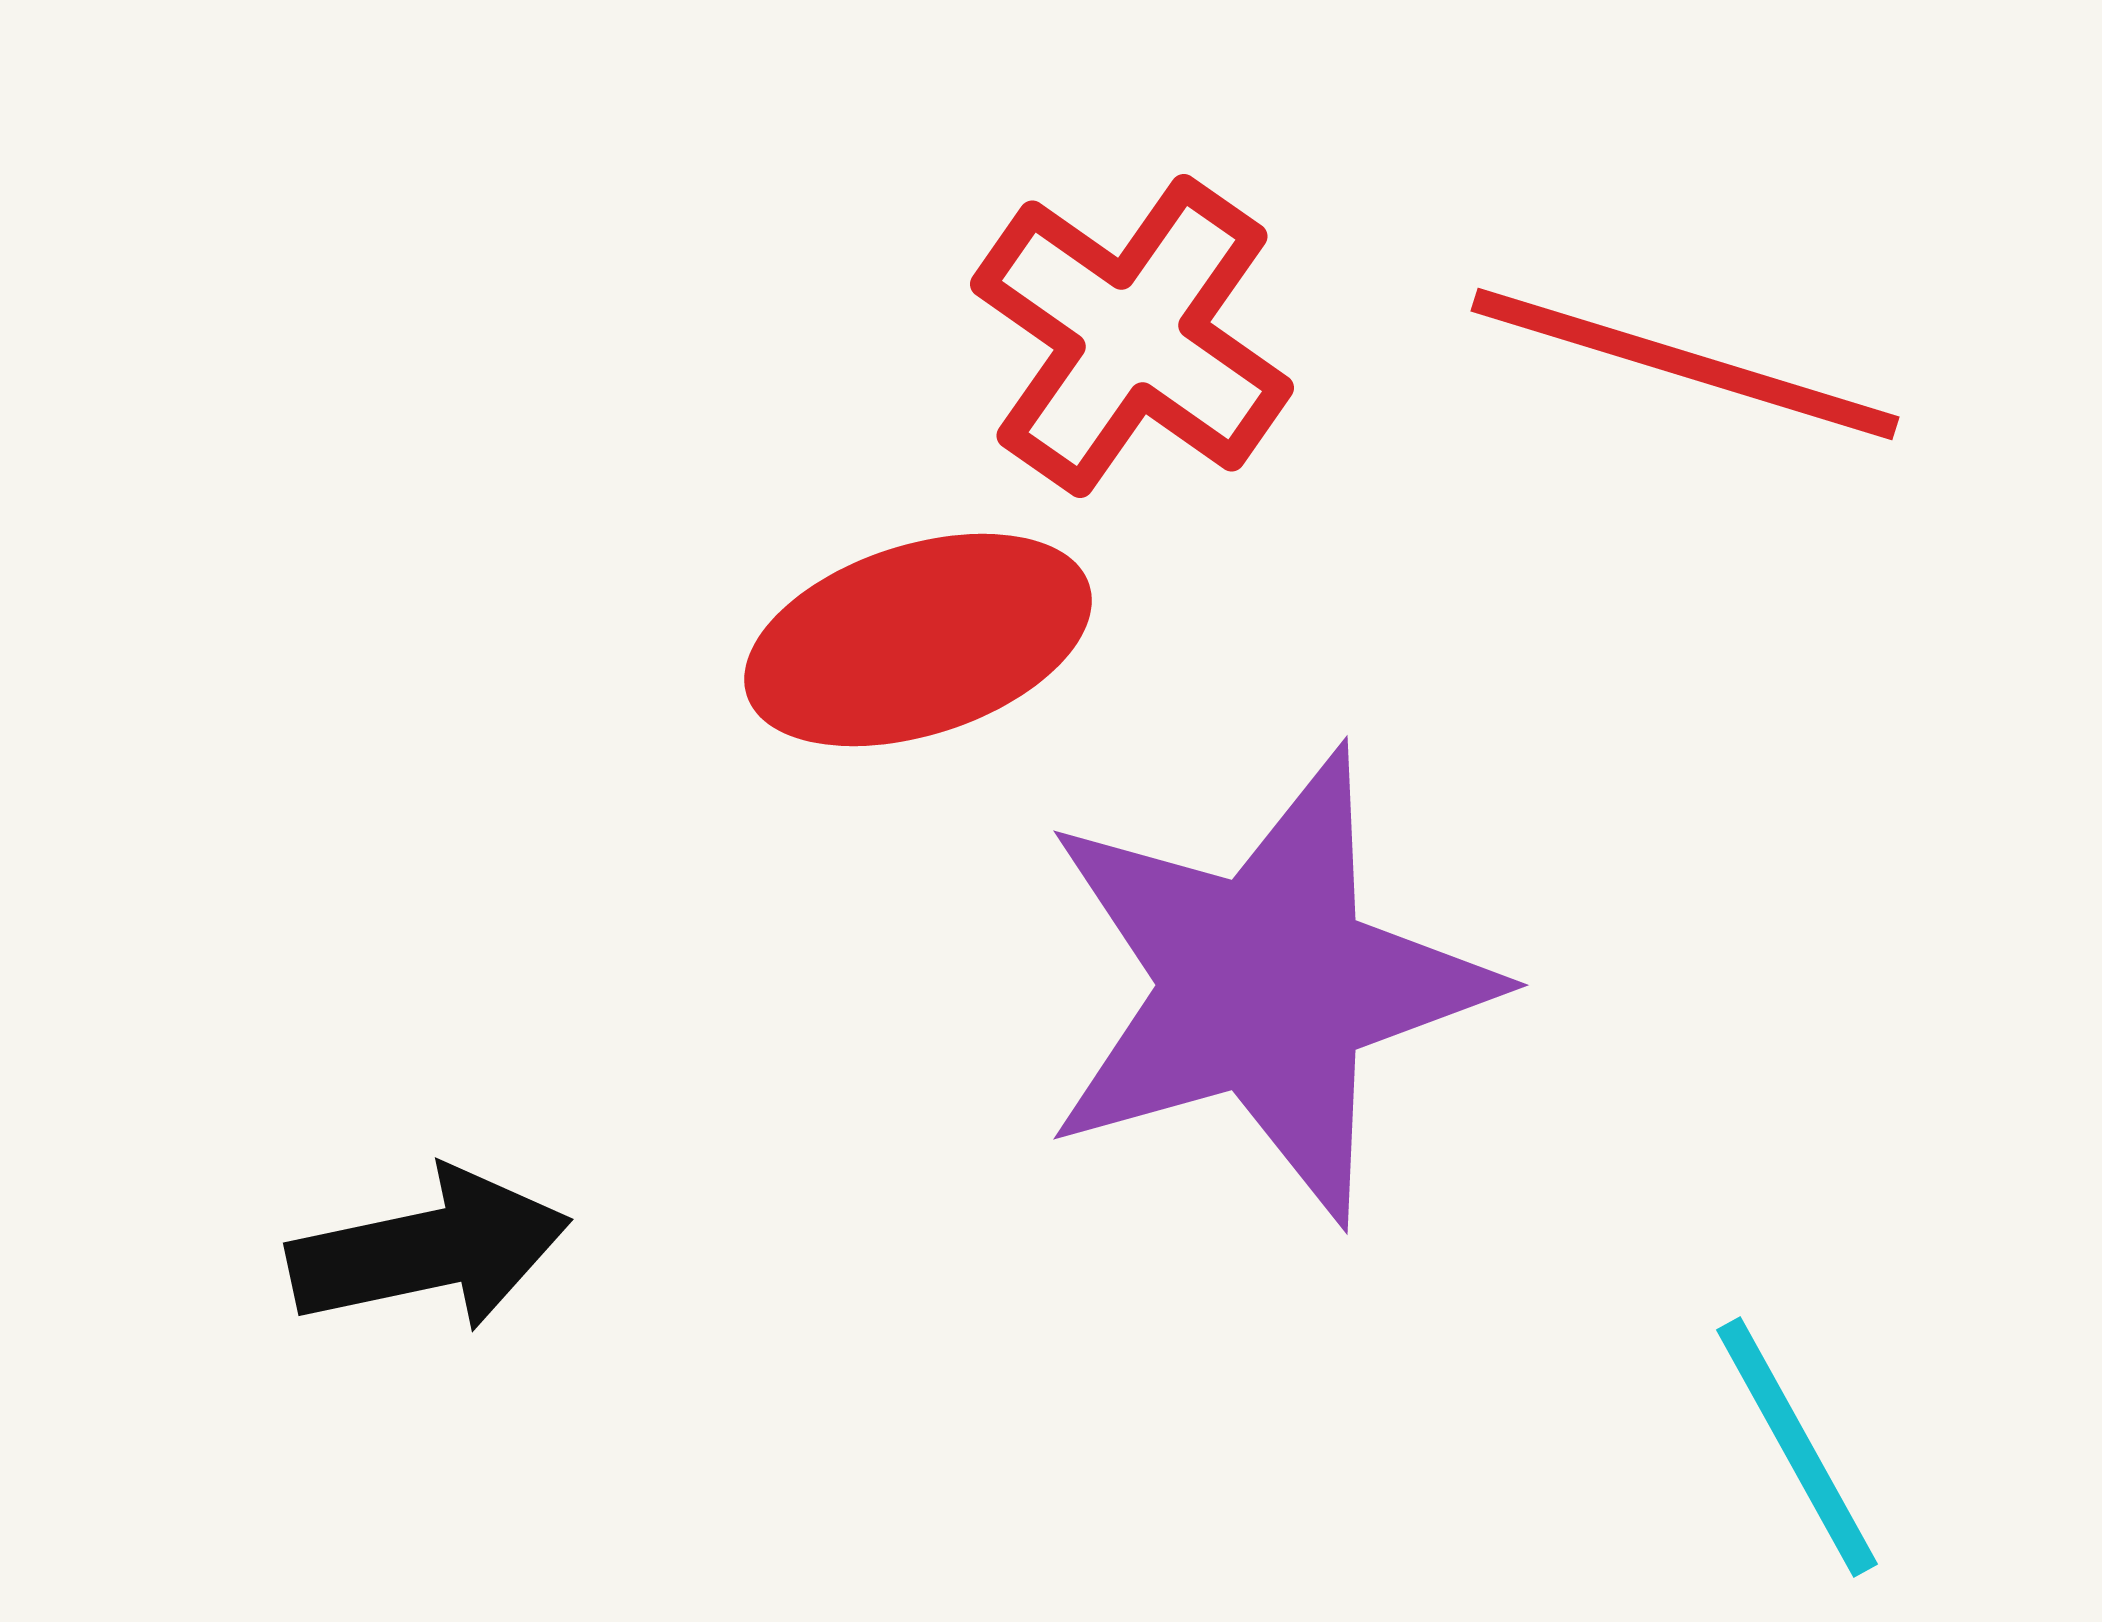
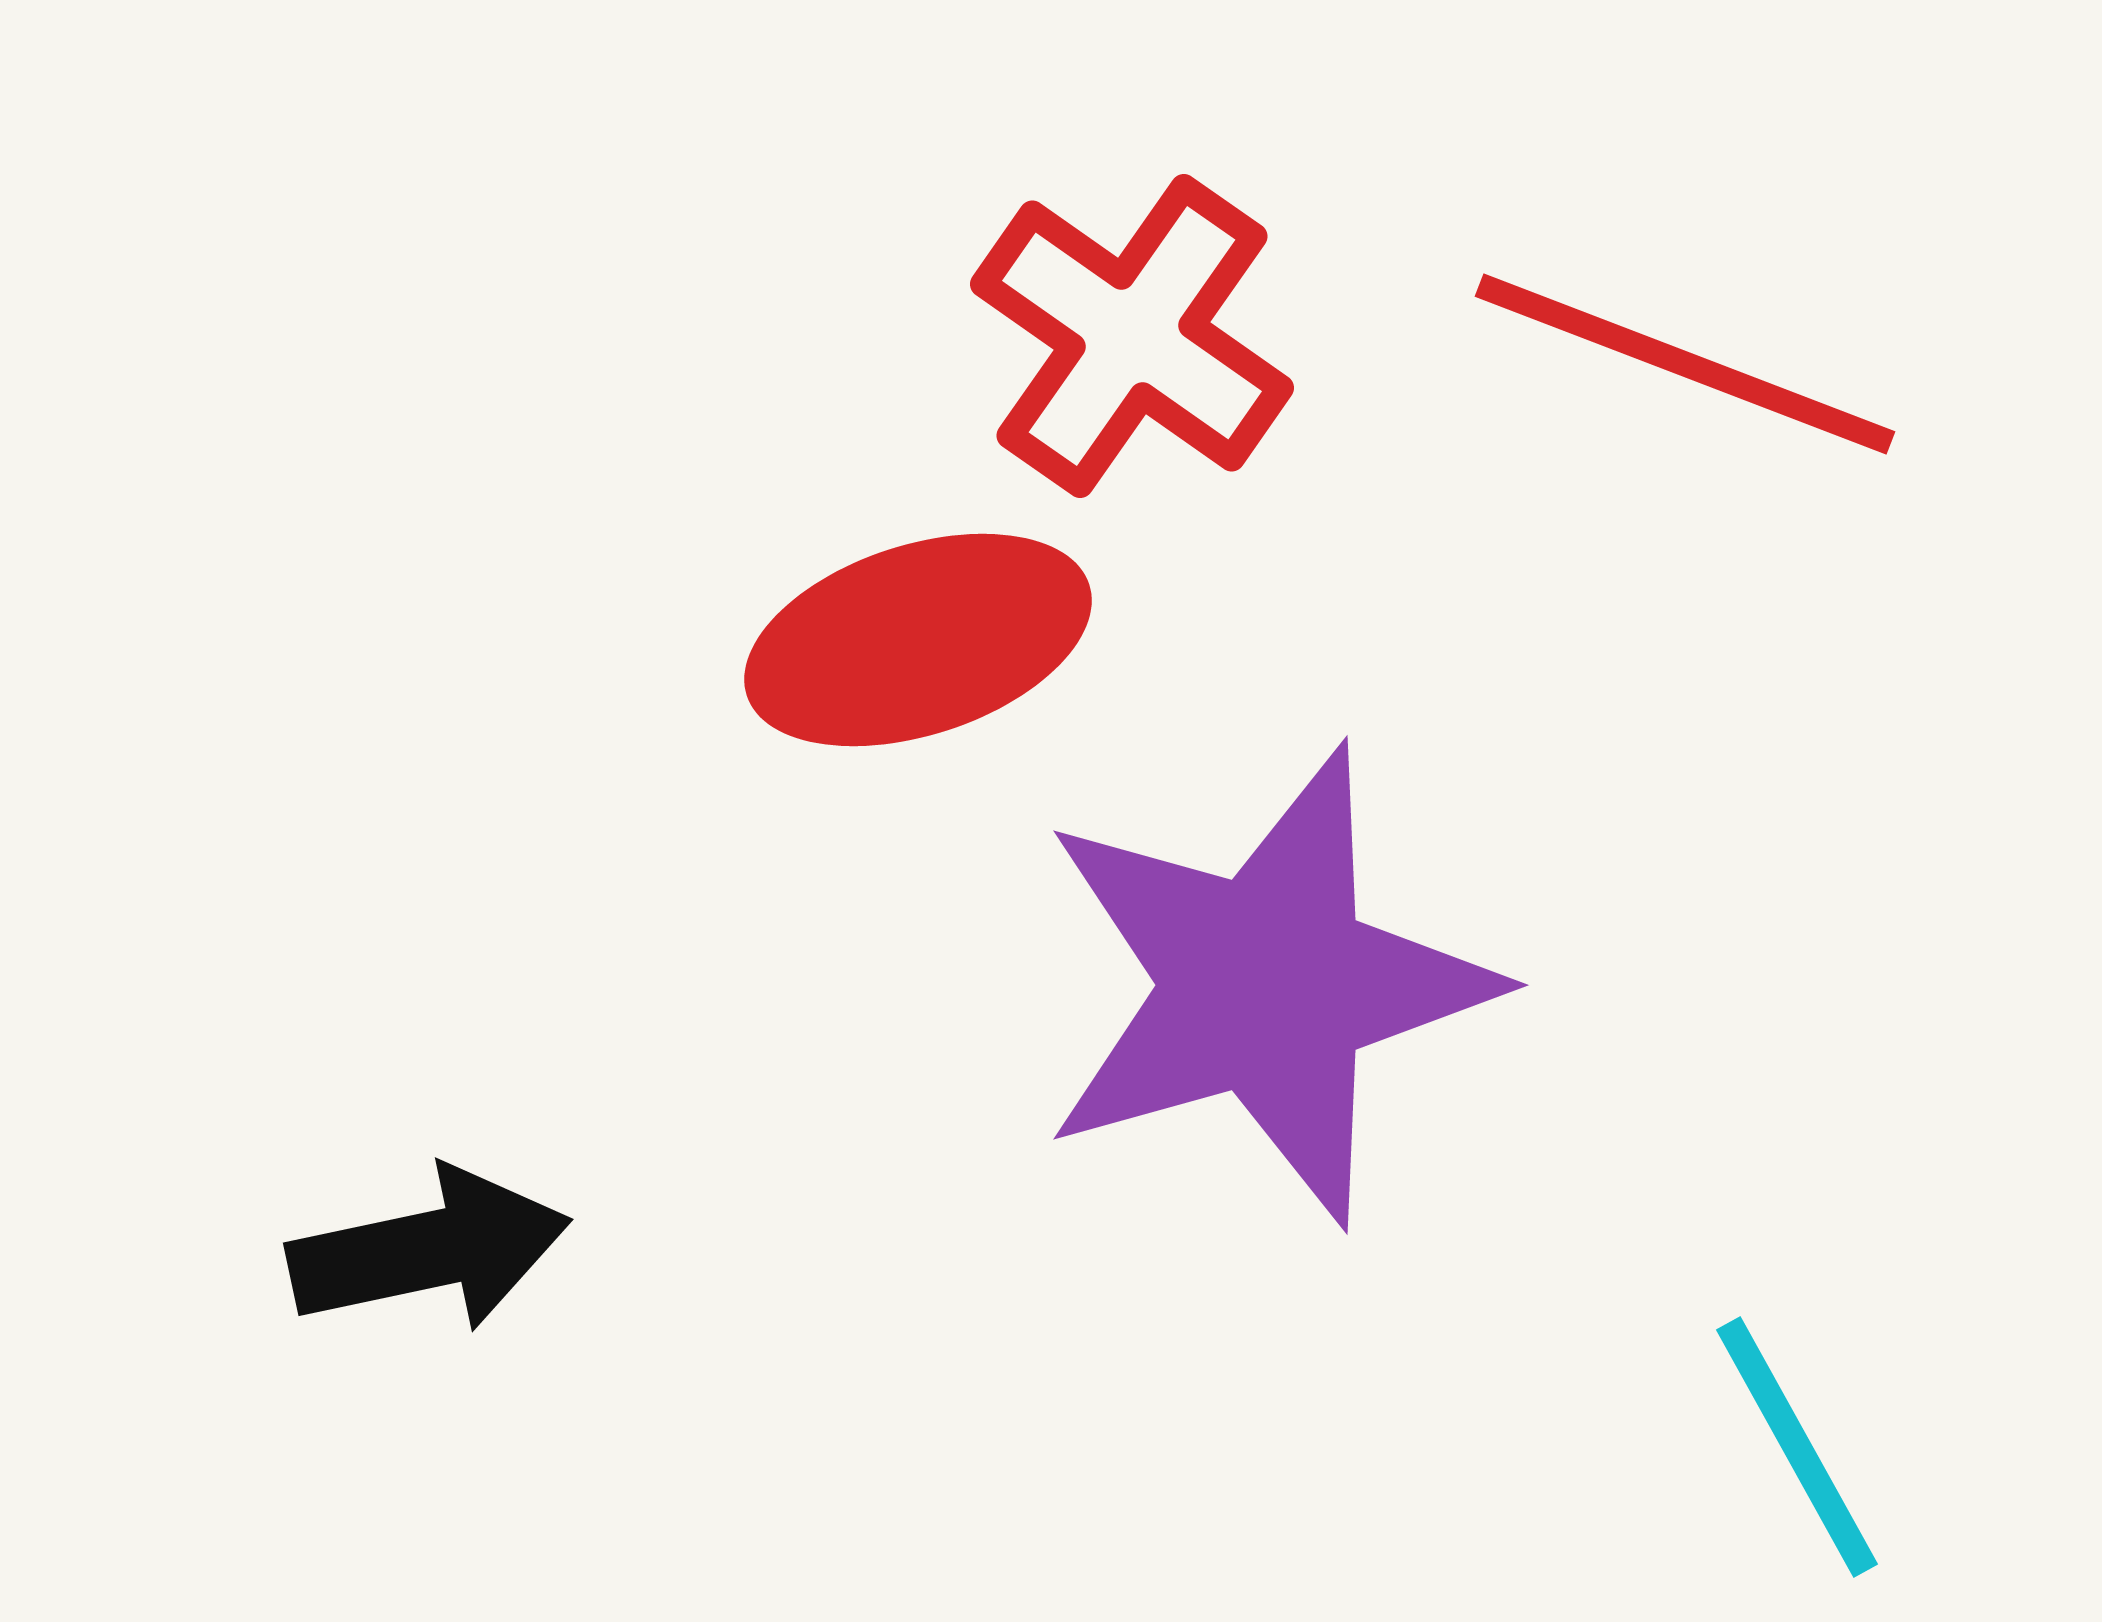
red line: rotated 4 degrees clockwise
